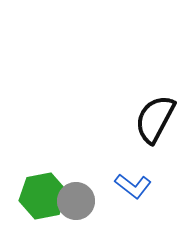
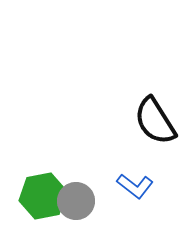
black semicircle: moved 2 px down; rotated 60 degrees counterclockwise
blue L-shape: moved 2 px right
